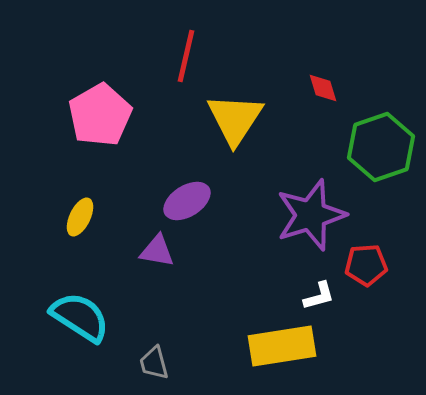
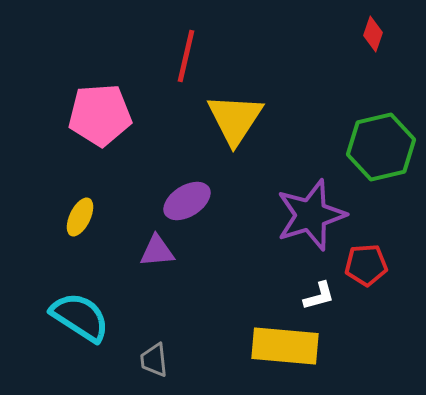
red diamond: moved 50 px right, 54 px up; rotated 36 degrees clockwise
pink pentagon: rotated 26 degrees clockwise
green hexagon: rotated 6 degrees clockwise
purple triangle: rotated 15 degrees counterclockwise
yellow rectangle: moved 3 px right; rotated 14 degrees clockwise
gray trapezoid: moved 3 px up; rotated 9 degrees clockwise
